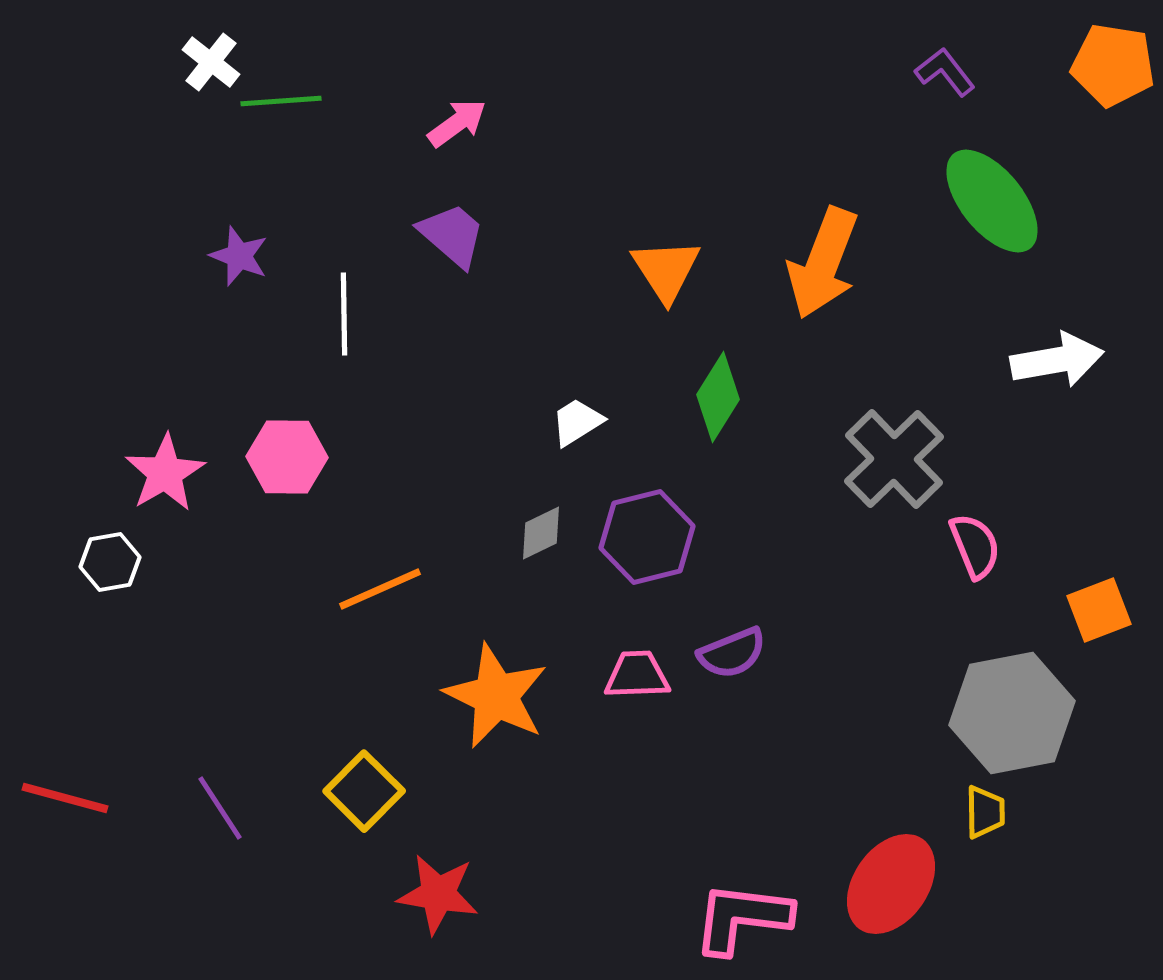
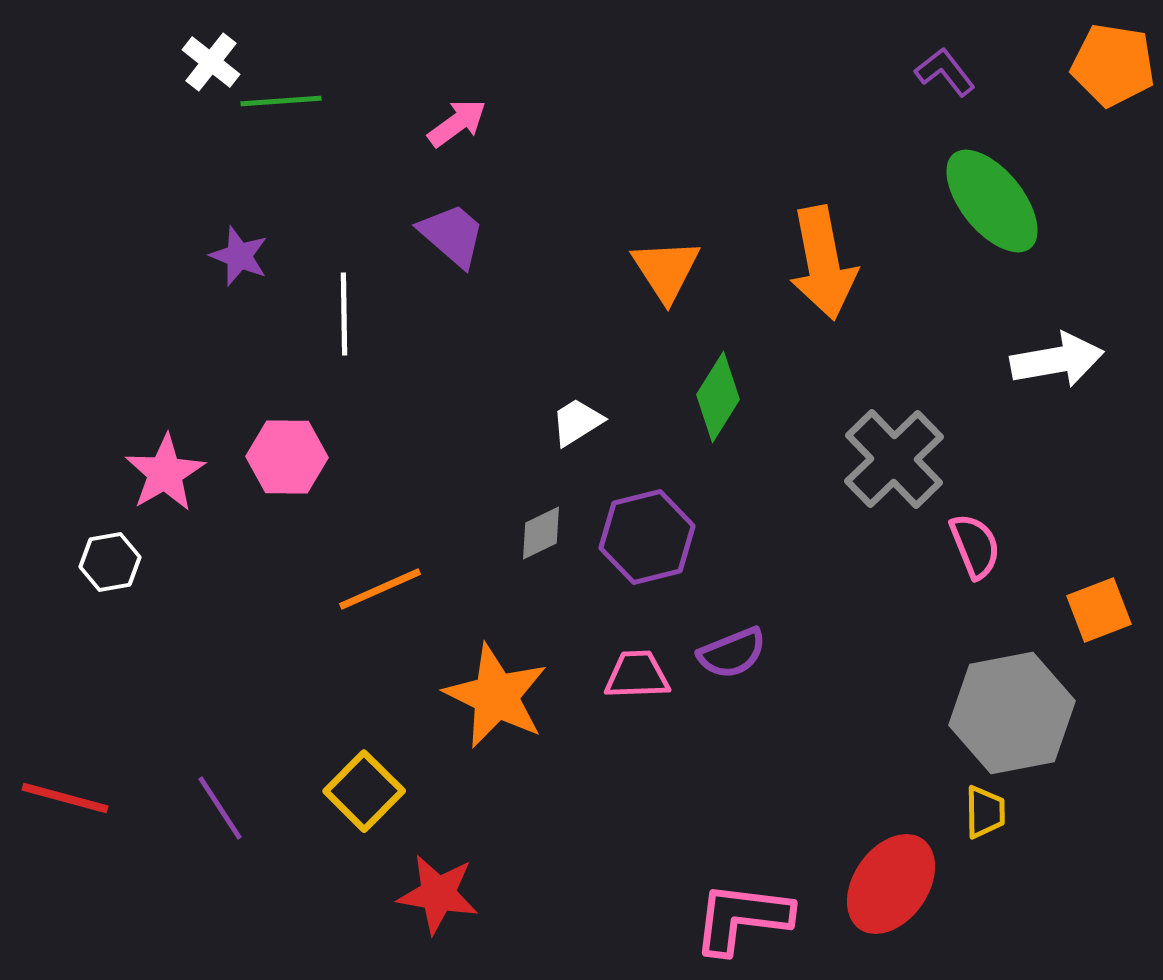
orange arrow: rotated 32 degrees counterclockwise
